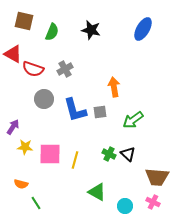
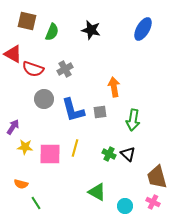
brown square: moved 3 px right
blue L-shape: moved 2 px left
green arrow: rotated 45 degrees counterclockwise
yellow line: moved 12 px up
brown trapezoid: rotated 70 degrees clockwise
